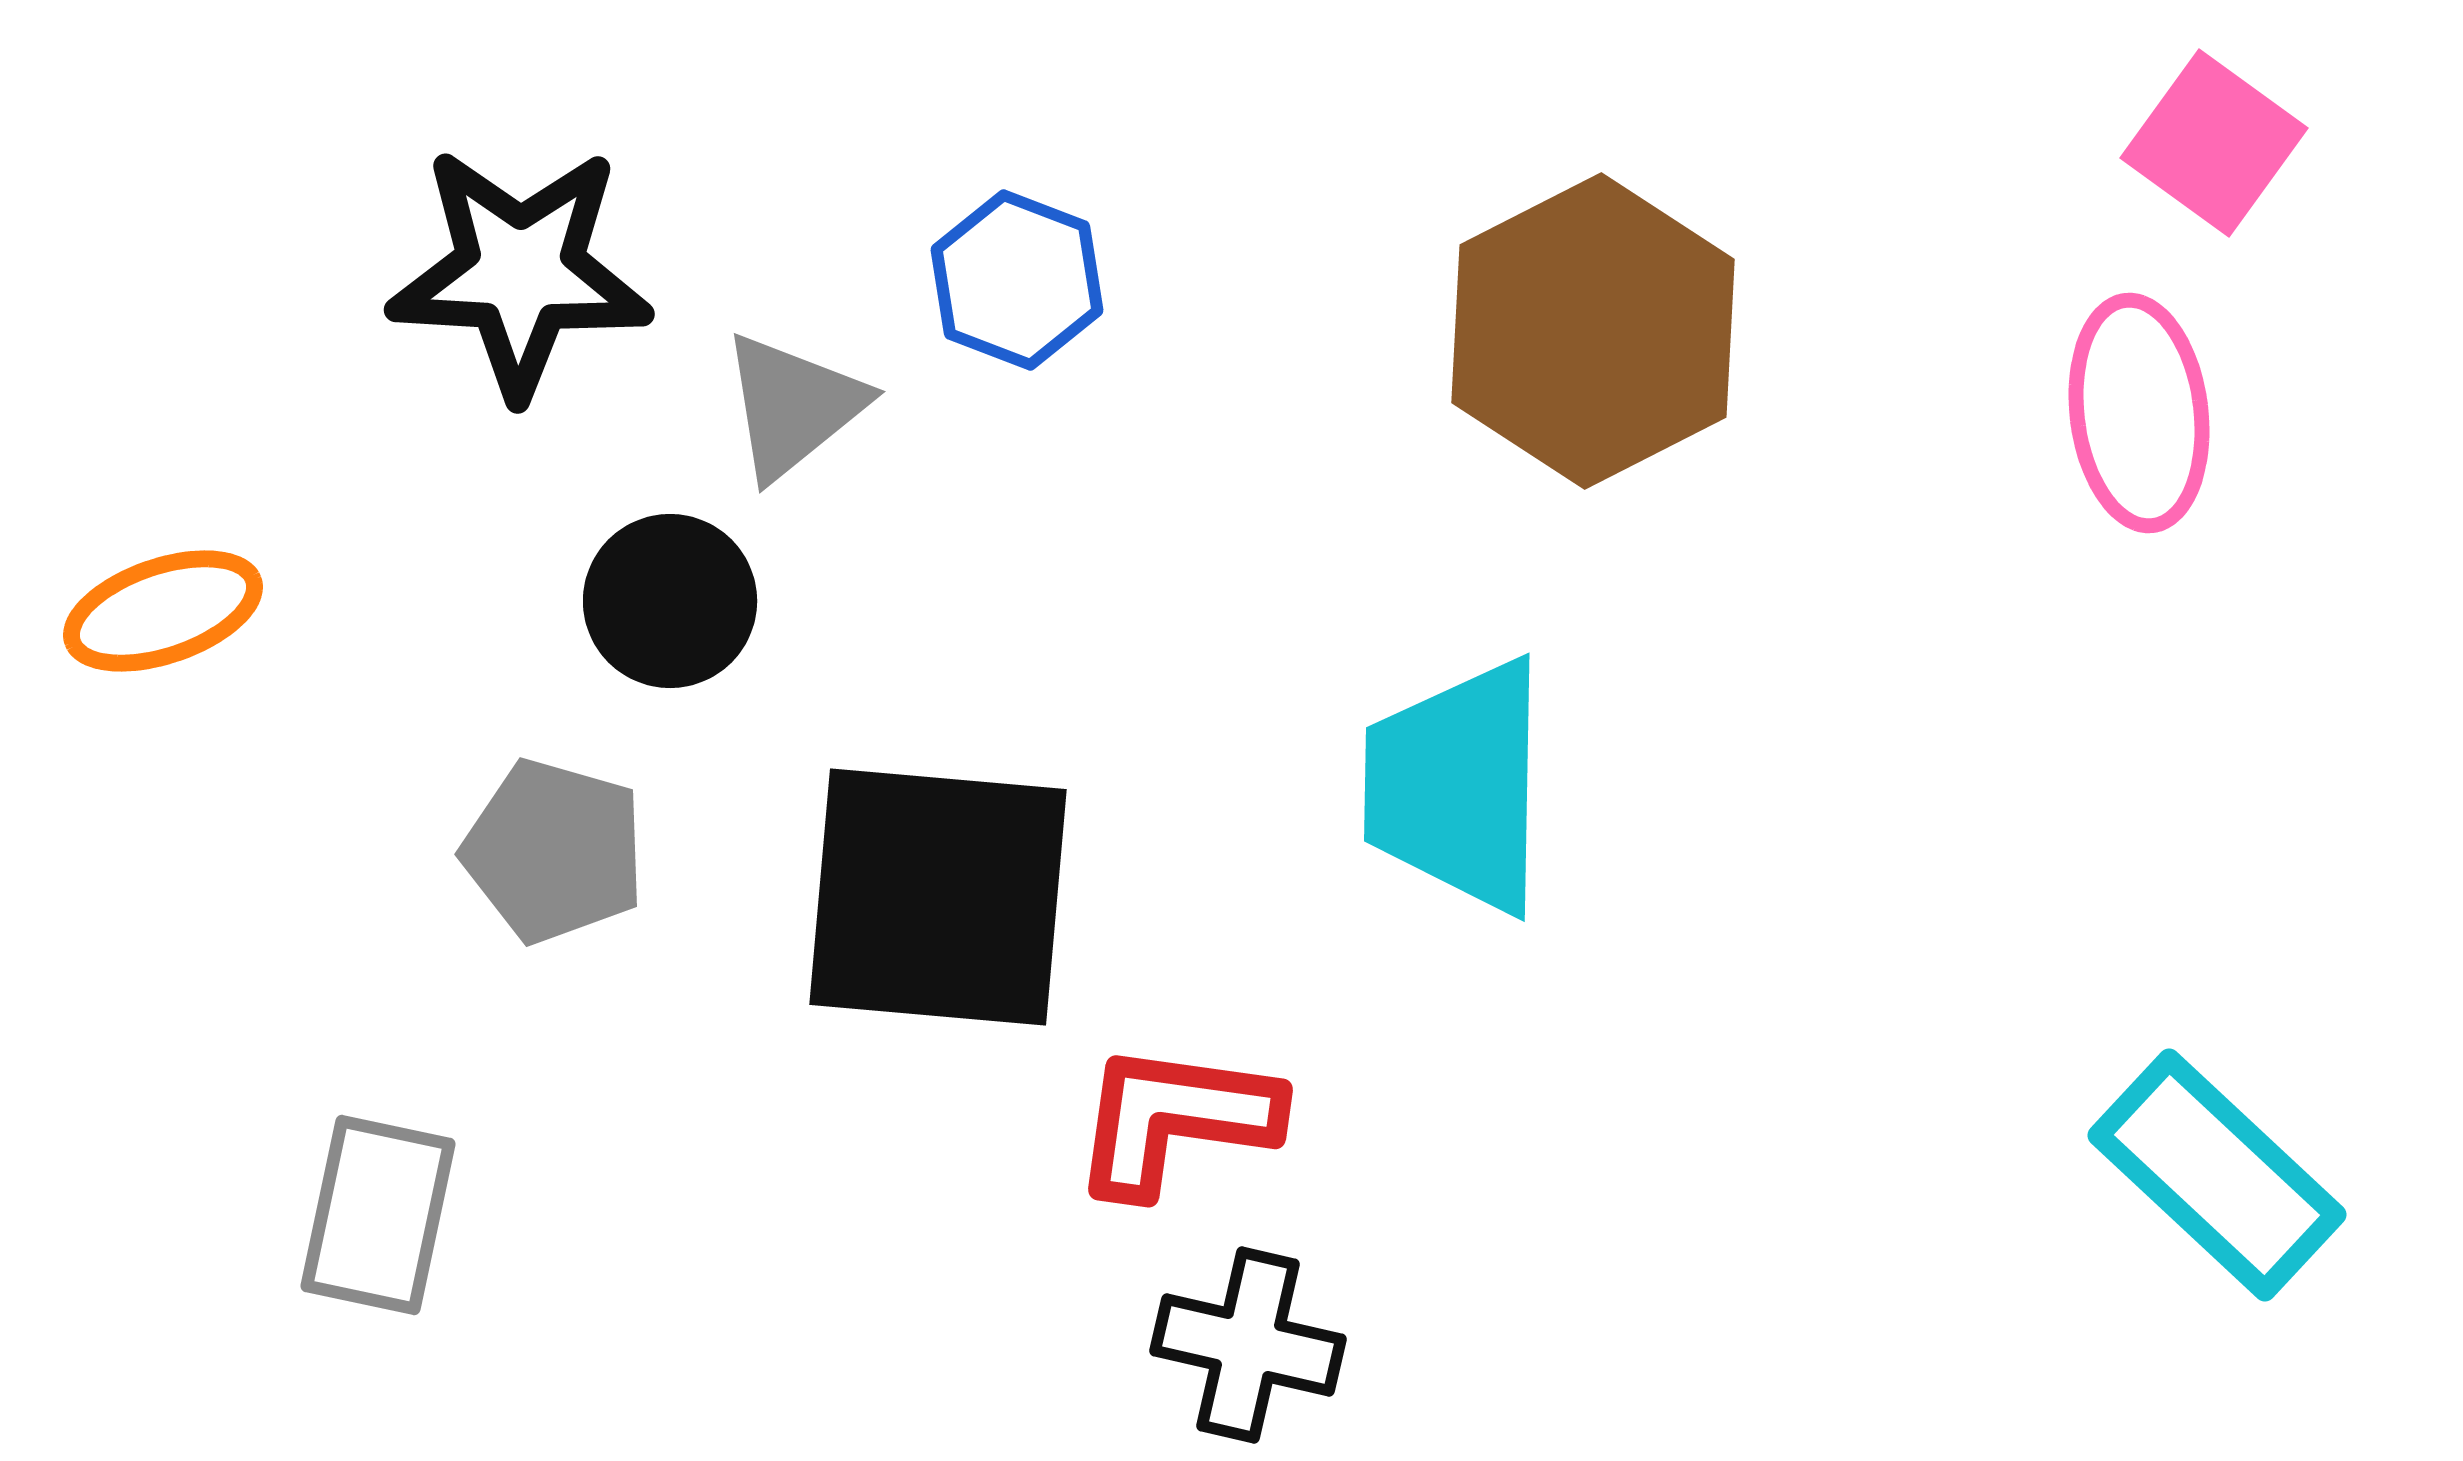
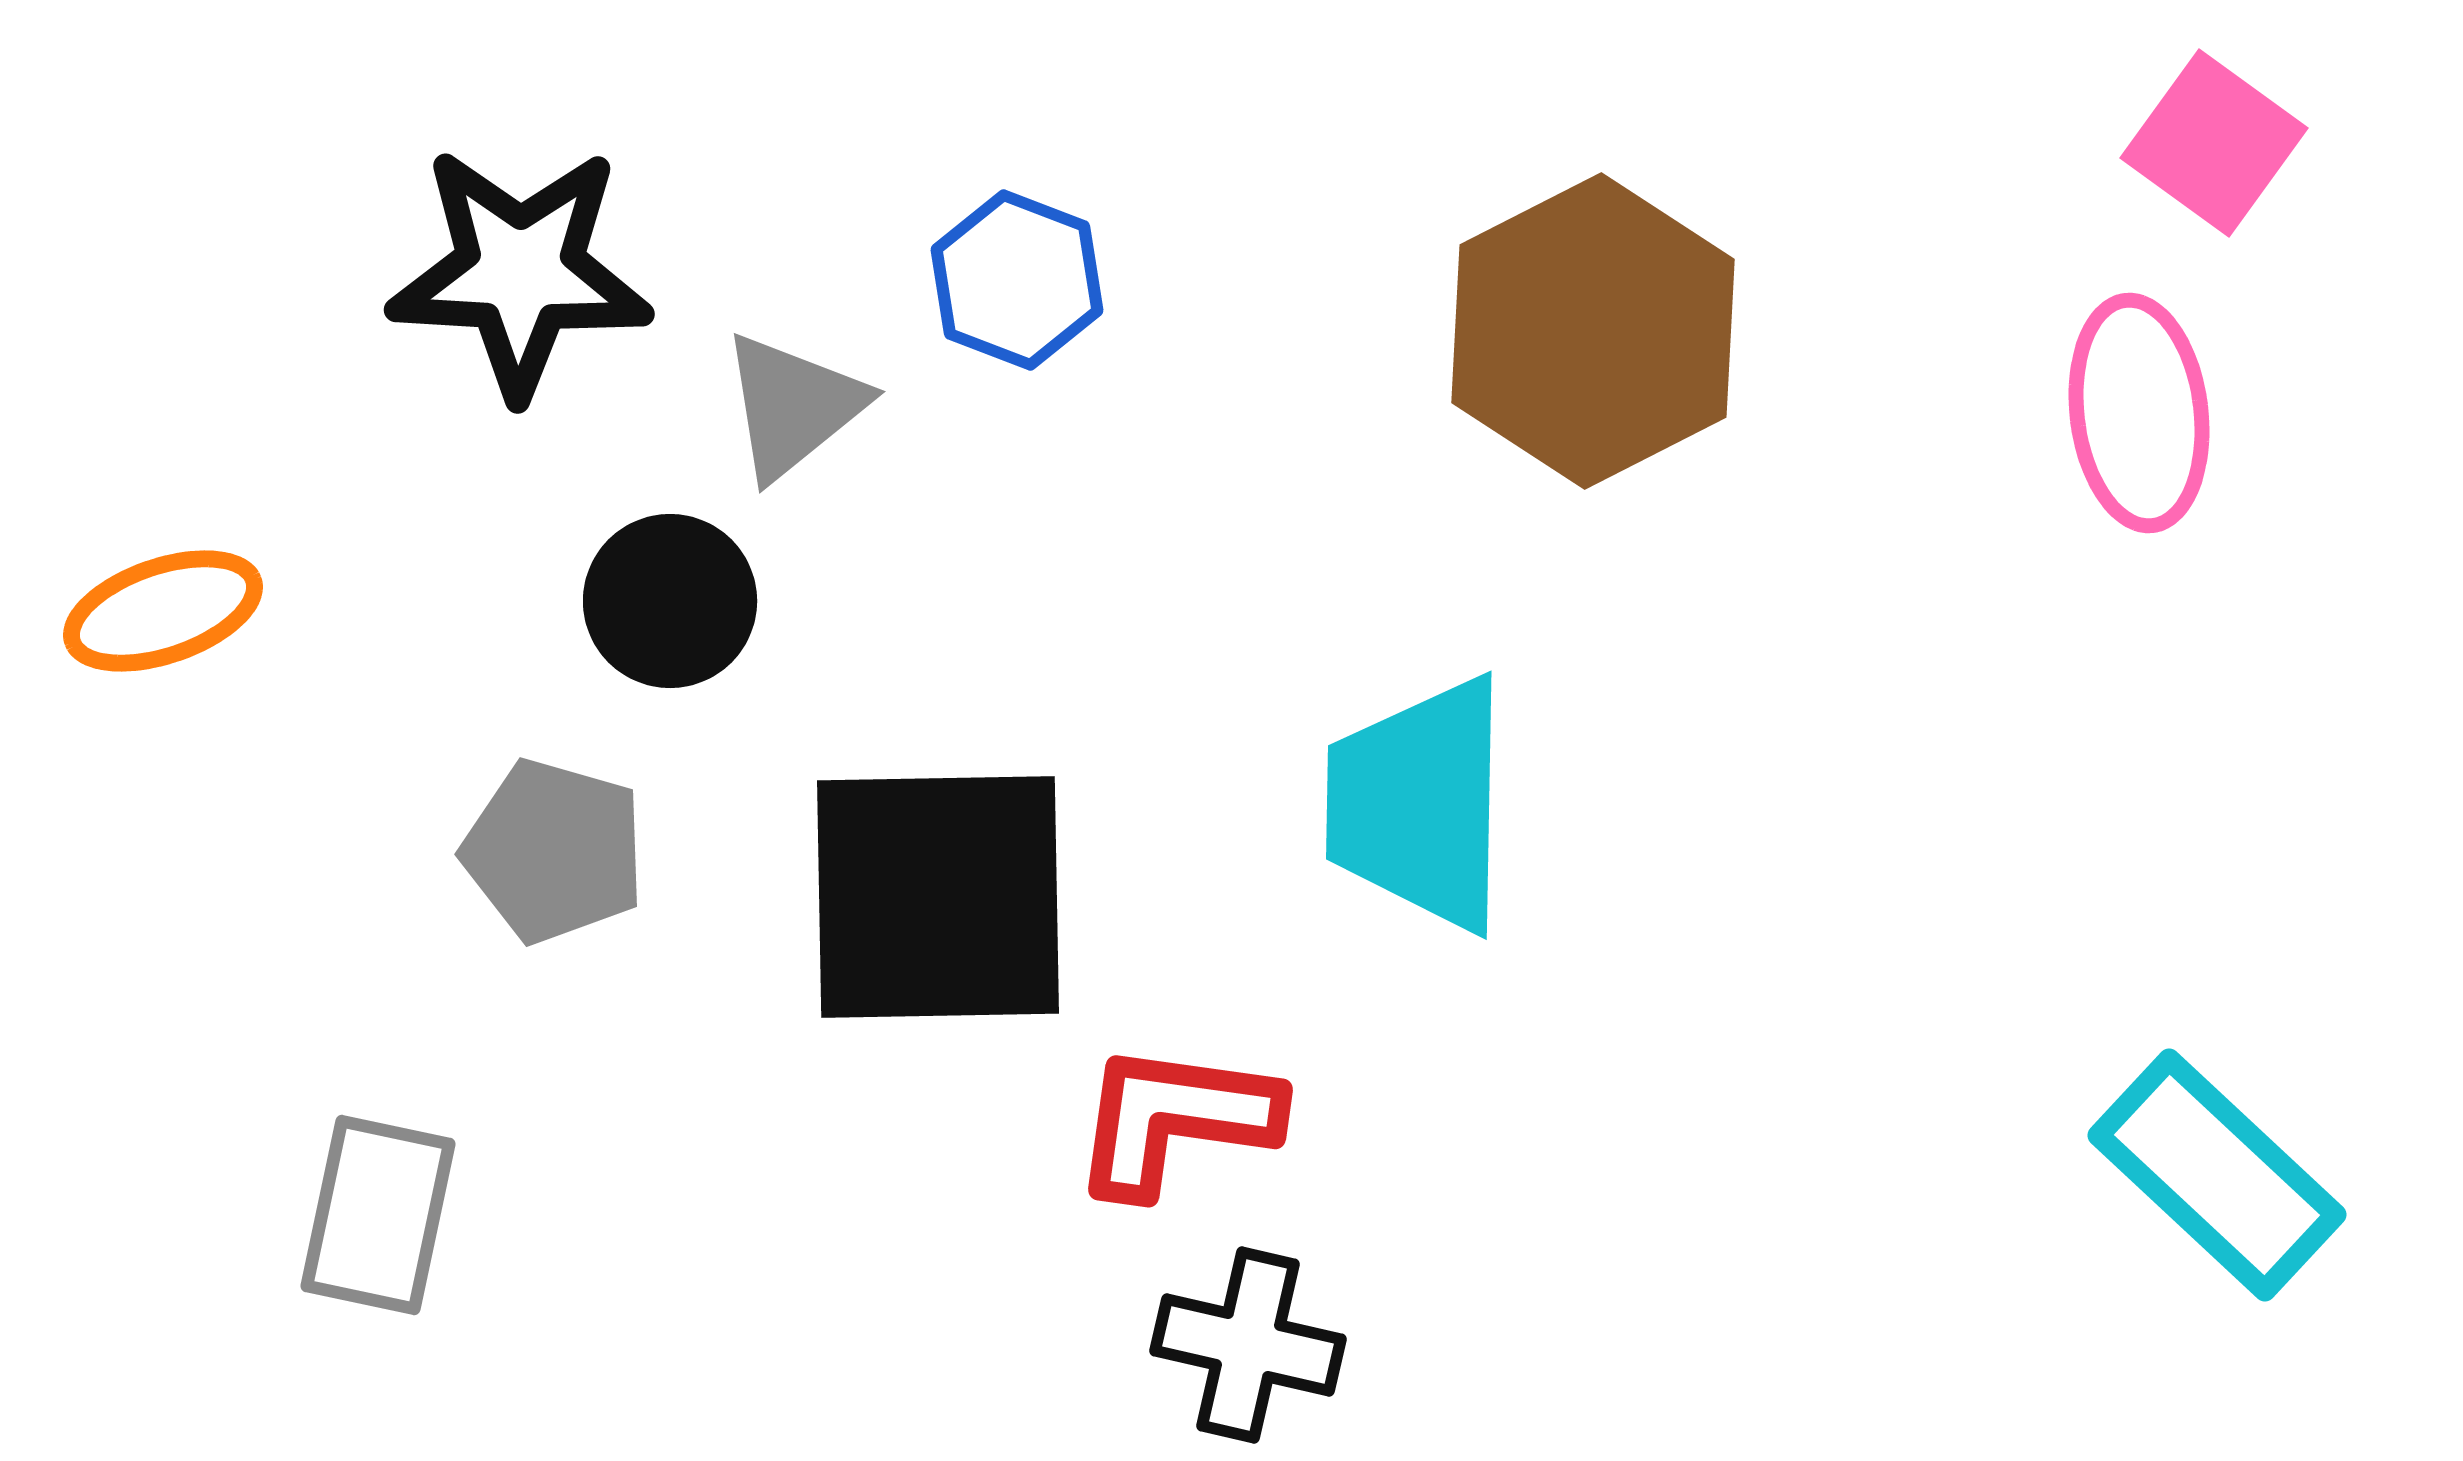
cyan trapezoid: moved 38 px left, 18 px down
black square: rotated 6 degrees counterclockwise
